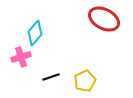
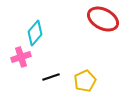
red ellipse: moved 1 px left
